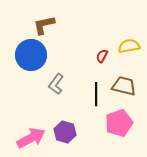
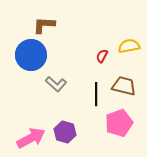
brown L-shape: rotated 15 degrees clockwise
gray L-shape: rotated 85 degrees counterclockwise
